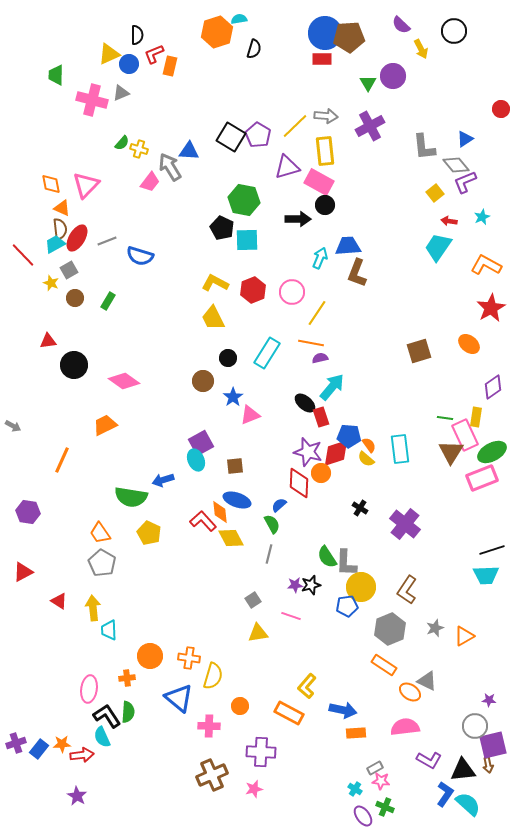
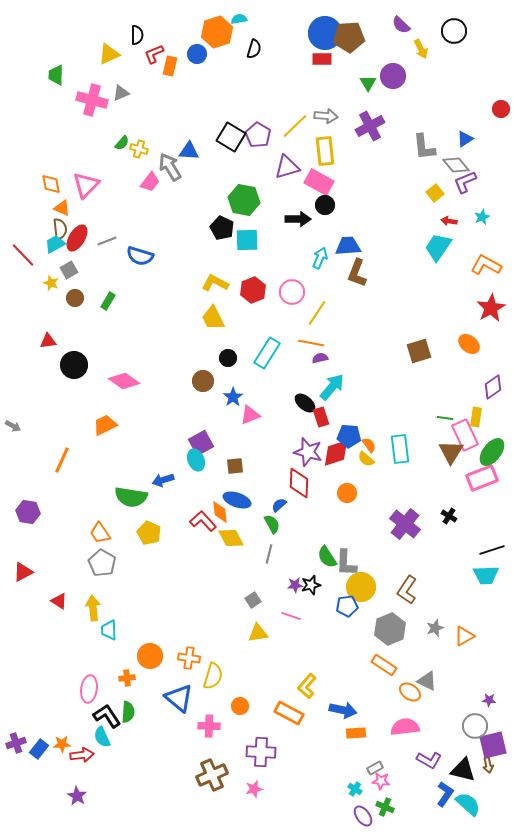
blue circle at (129, 64): moved 68 px right, 10 px up
green ellipse at (492, 452): rotated 24 degrees counterclockwise
orange circle at (321, 473): moved 26 px right, 20 px down
black cross at (360, 508): moved 89 px right, 8 px down
black triangle at (463, 770): rotated 20 degrees clockwise
